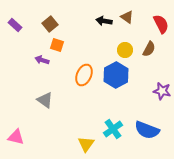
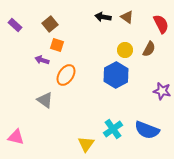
black arrow: moved 1 px left, 4 px up
orange ellipse: moved 18 px left; rotated 10 degrees clockwise
